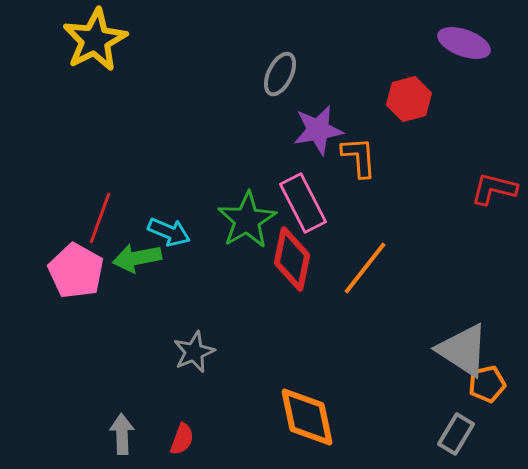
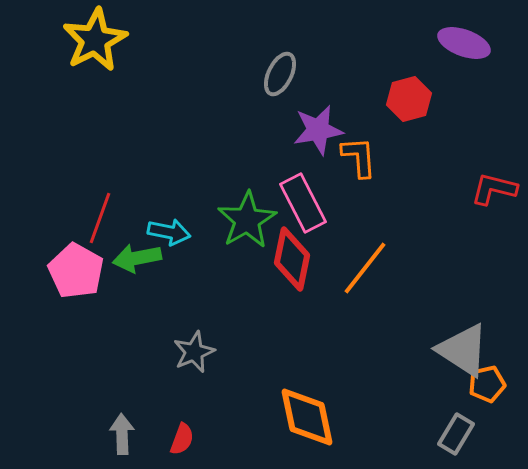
cyan arrow: rotated 12 degrees counterclockwise
